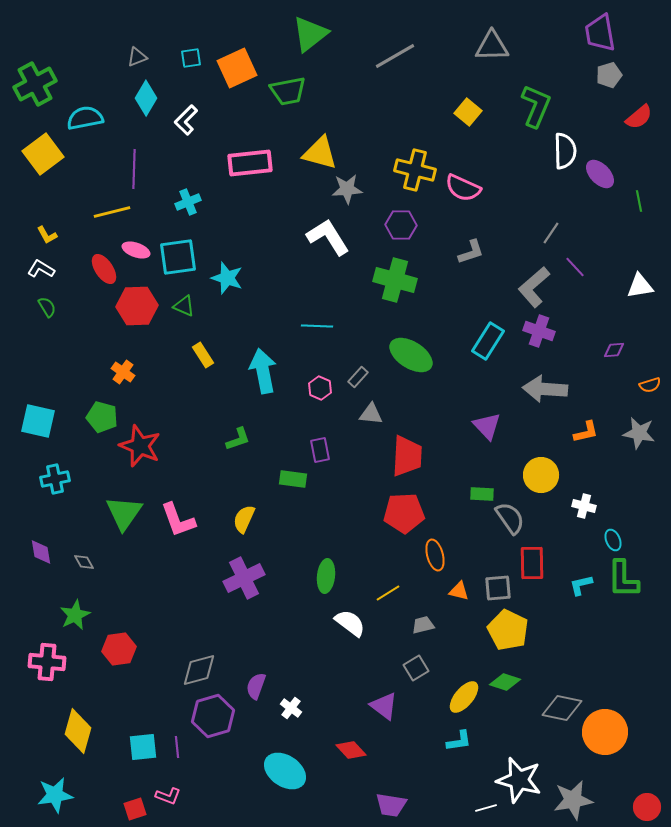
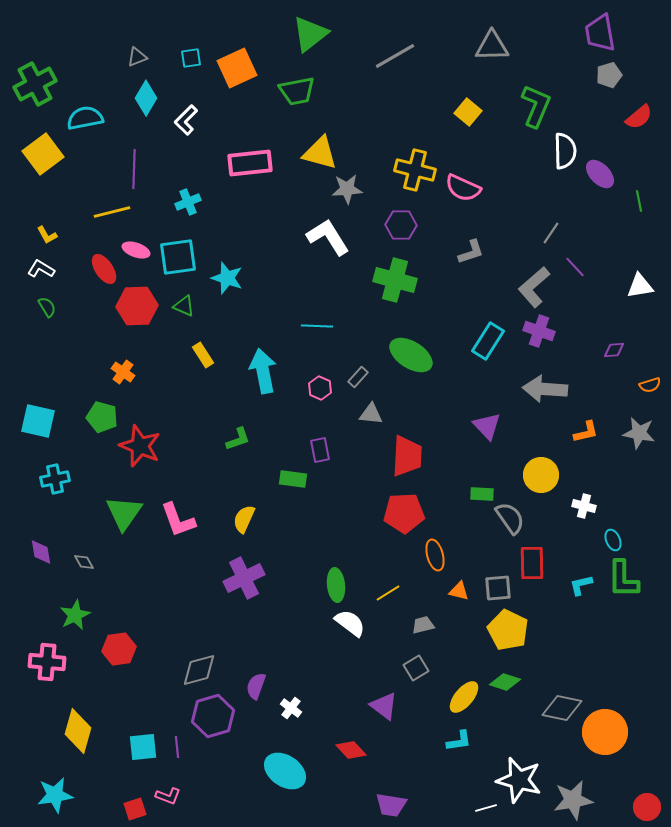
green trapezoid at (288, 91): moved 9 px right
green ellipse at (326, 576): moved 10 px right, 9 px down; rotated 12 degrees counterclockwise
